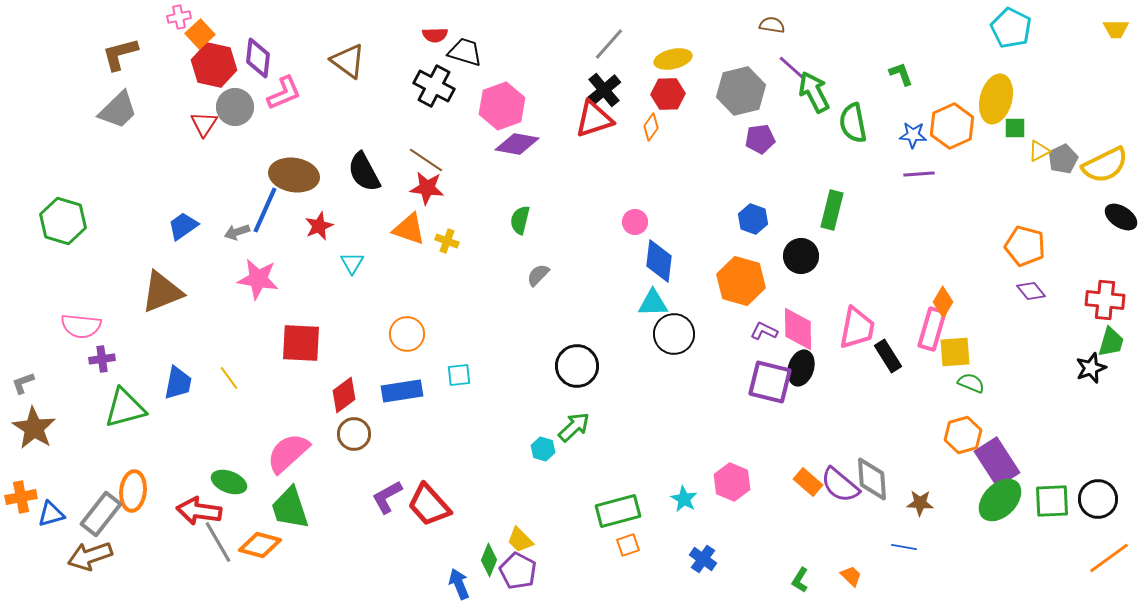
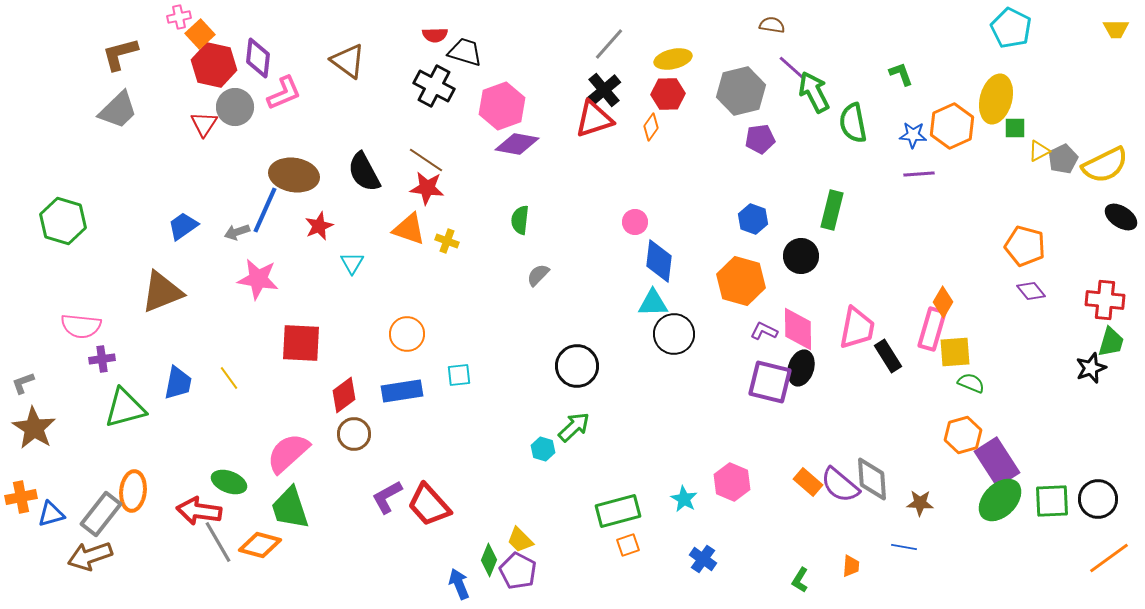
green semicircle at (520, 220): rotated 8 degrees counterclockwise
orange trapezoid at (851, 576): moved 10 px up; rotated 50 degrees clockwise
